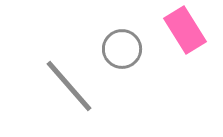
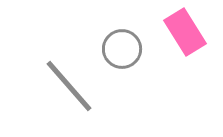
pink rectangle: moved 2 px down
